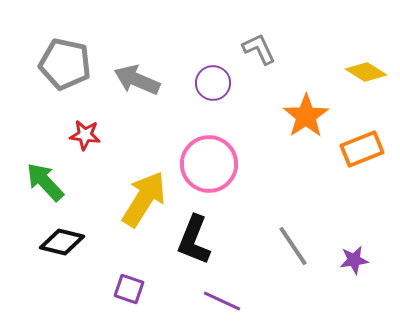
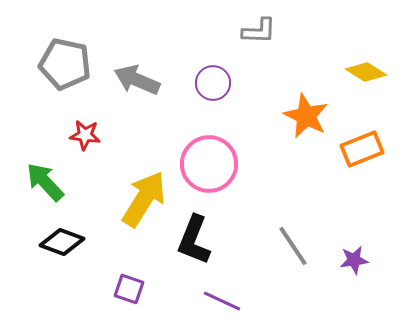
gray L-shape: moved 18 px up; rotated 117 degrees clockwise
orange star: rotated 12 degrees counterclockwise
black diamond: rotated 6 degrees clockwise
